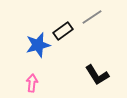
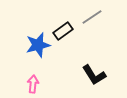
black L-shape: moved 3 px left
pink arrow: moved 1 px right, 1 px down
